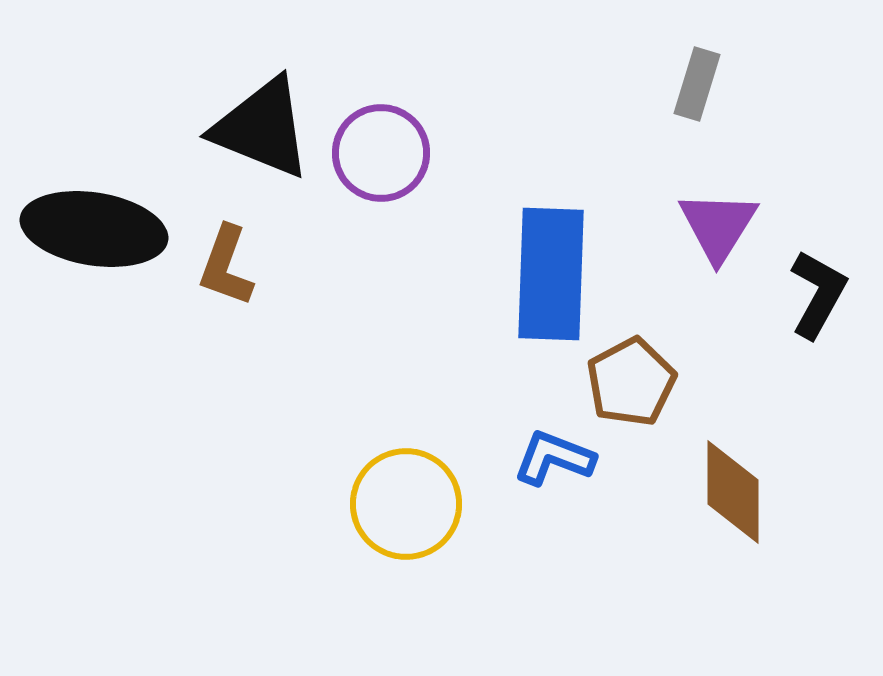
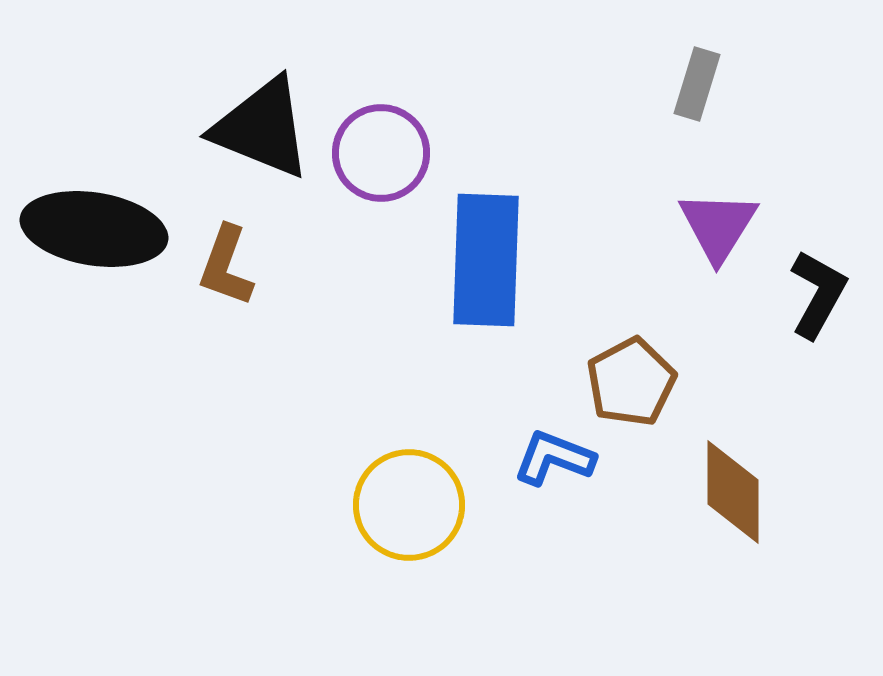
blue rectangle: moved 65 px left, 14 px up
yellow circle: moved 3 px right, 1 px down
